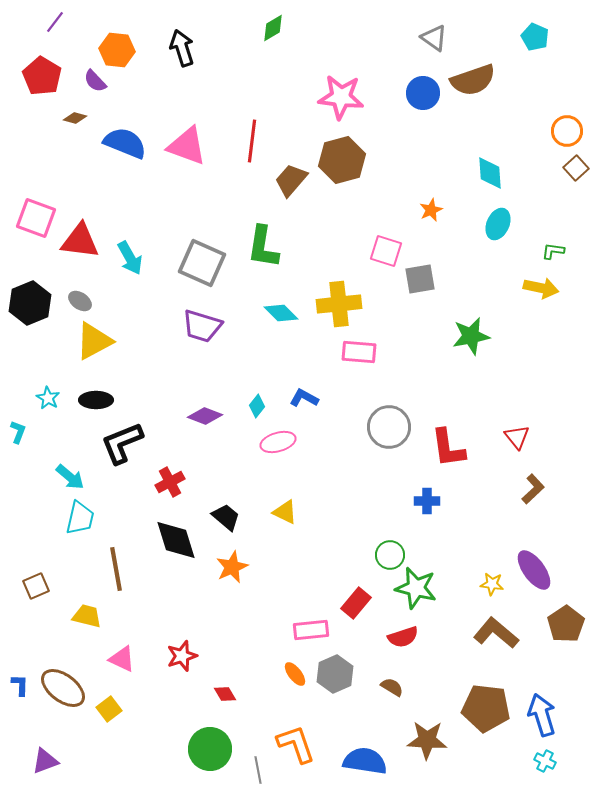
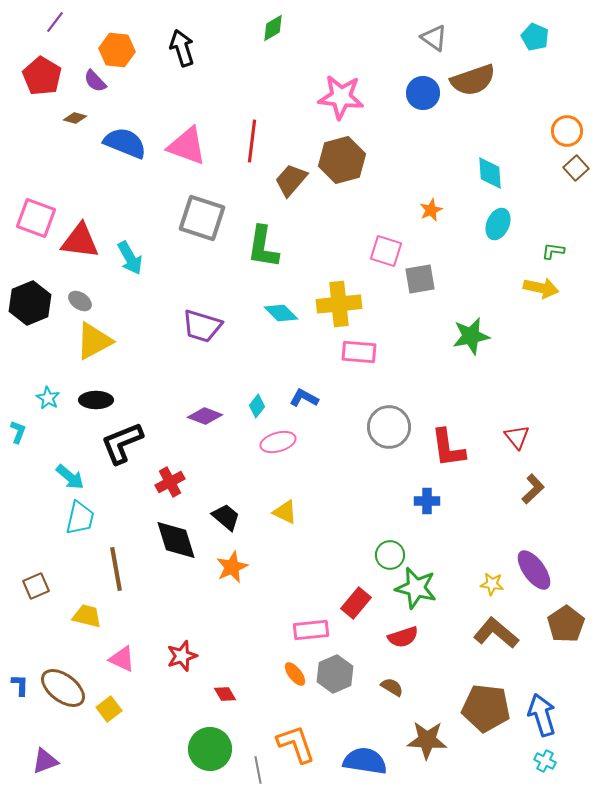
gray square at (202, 263): moved 45 px up; rotated 6 degrees counterclockwise
